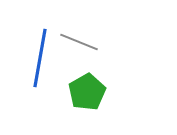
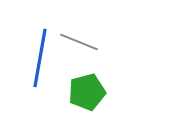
green pentagon: rotated 15 degrees clockwise
